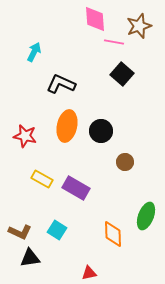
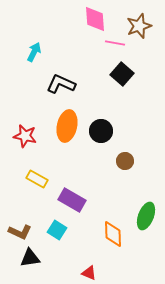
pink line: moved 1 px right, 1 px down
brown circle: moved 1 px up
yellow rectangle: moved 5 px left
purple rectangle: moved 4 px left, 12 px down
red triangle: rotated 35 degrees clockwise
